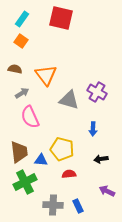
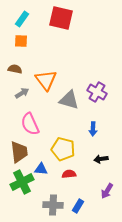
orange square: rotated 32 degrees counterclockwise
orange triangle: moved 5 px down
pink semicircle: moved 7 px down
yellow pentagon: moved 1 px right
blue triangle: moved 9 px down
green cross: moved 3 px left
purple arrow: rotated 84 degrees counterclockwise
blue rectangle: rotated 56 degrees clockwise
